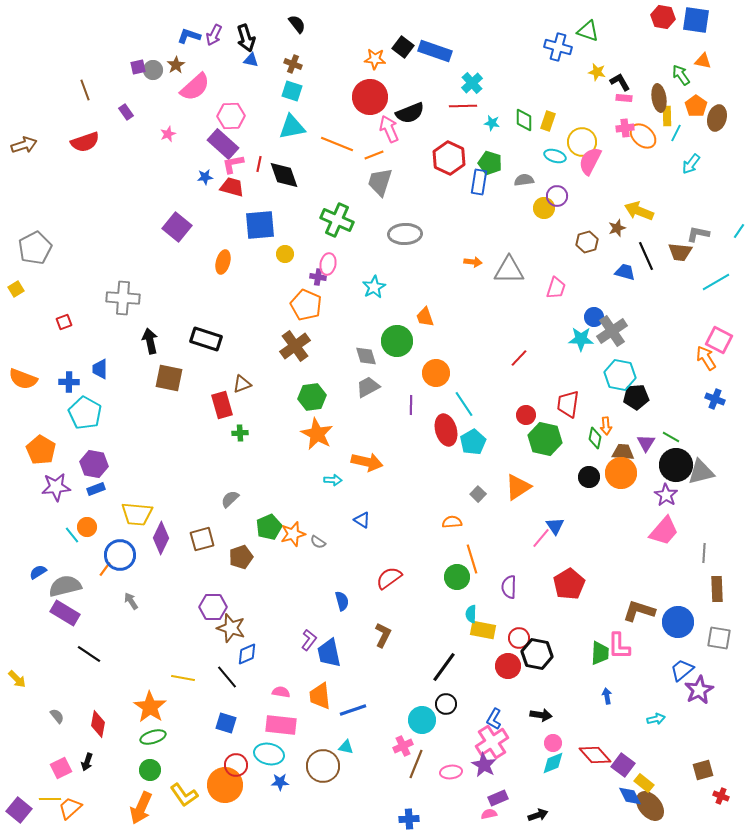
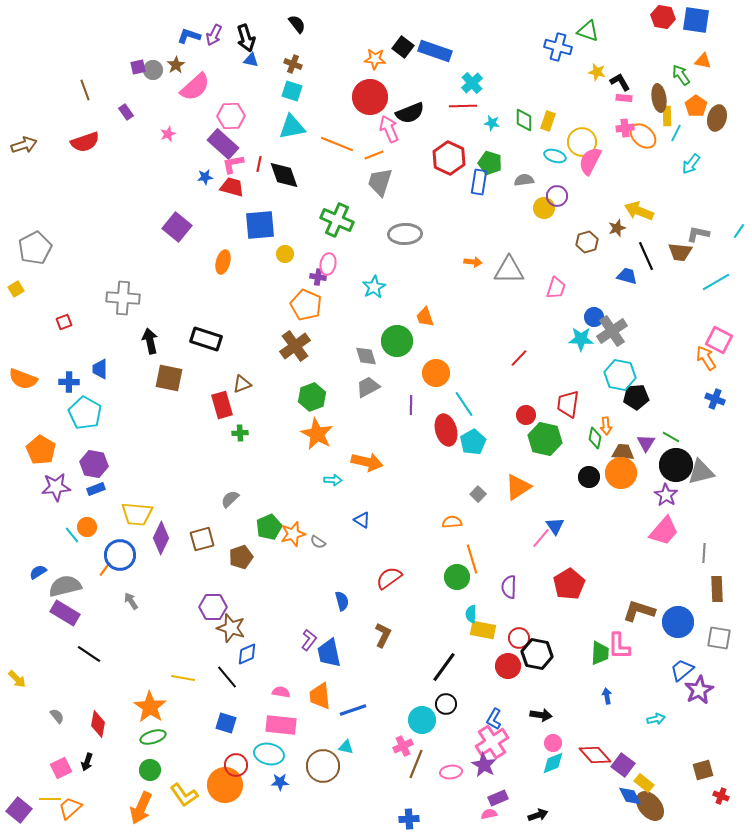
blue trapezoid at (625, 272): moved 2 px right, 4 px down
green hexagon at (312, 397): rotated 12 degrees counterclockwise
